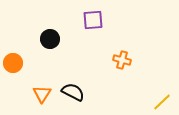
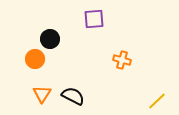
purple square: moved 1 px right, 1 px up
orange circle: moved 22 px right, 4 px up
black semicircle: moved 4 px down
yellow line: moved 5 px left, 1 px up
